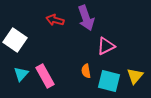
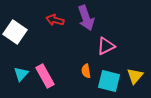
white square: moved 8 px up
